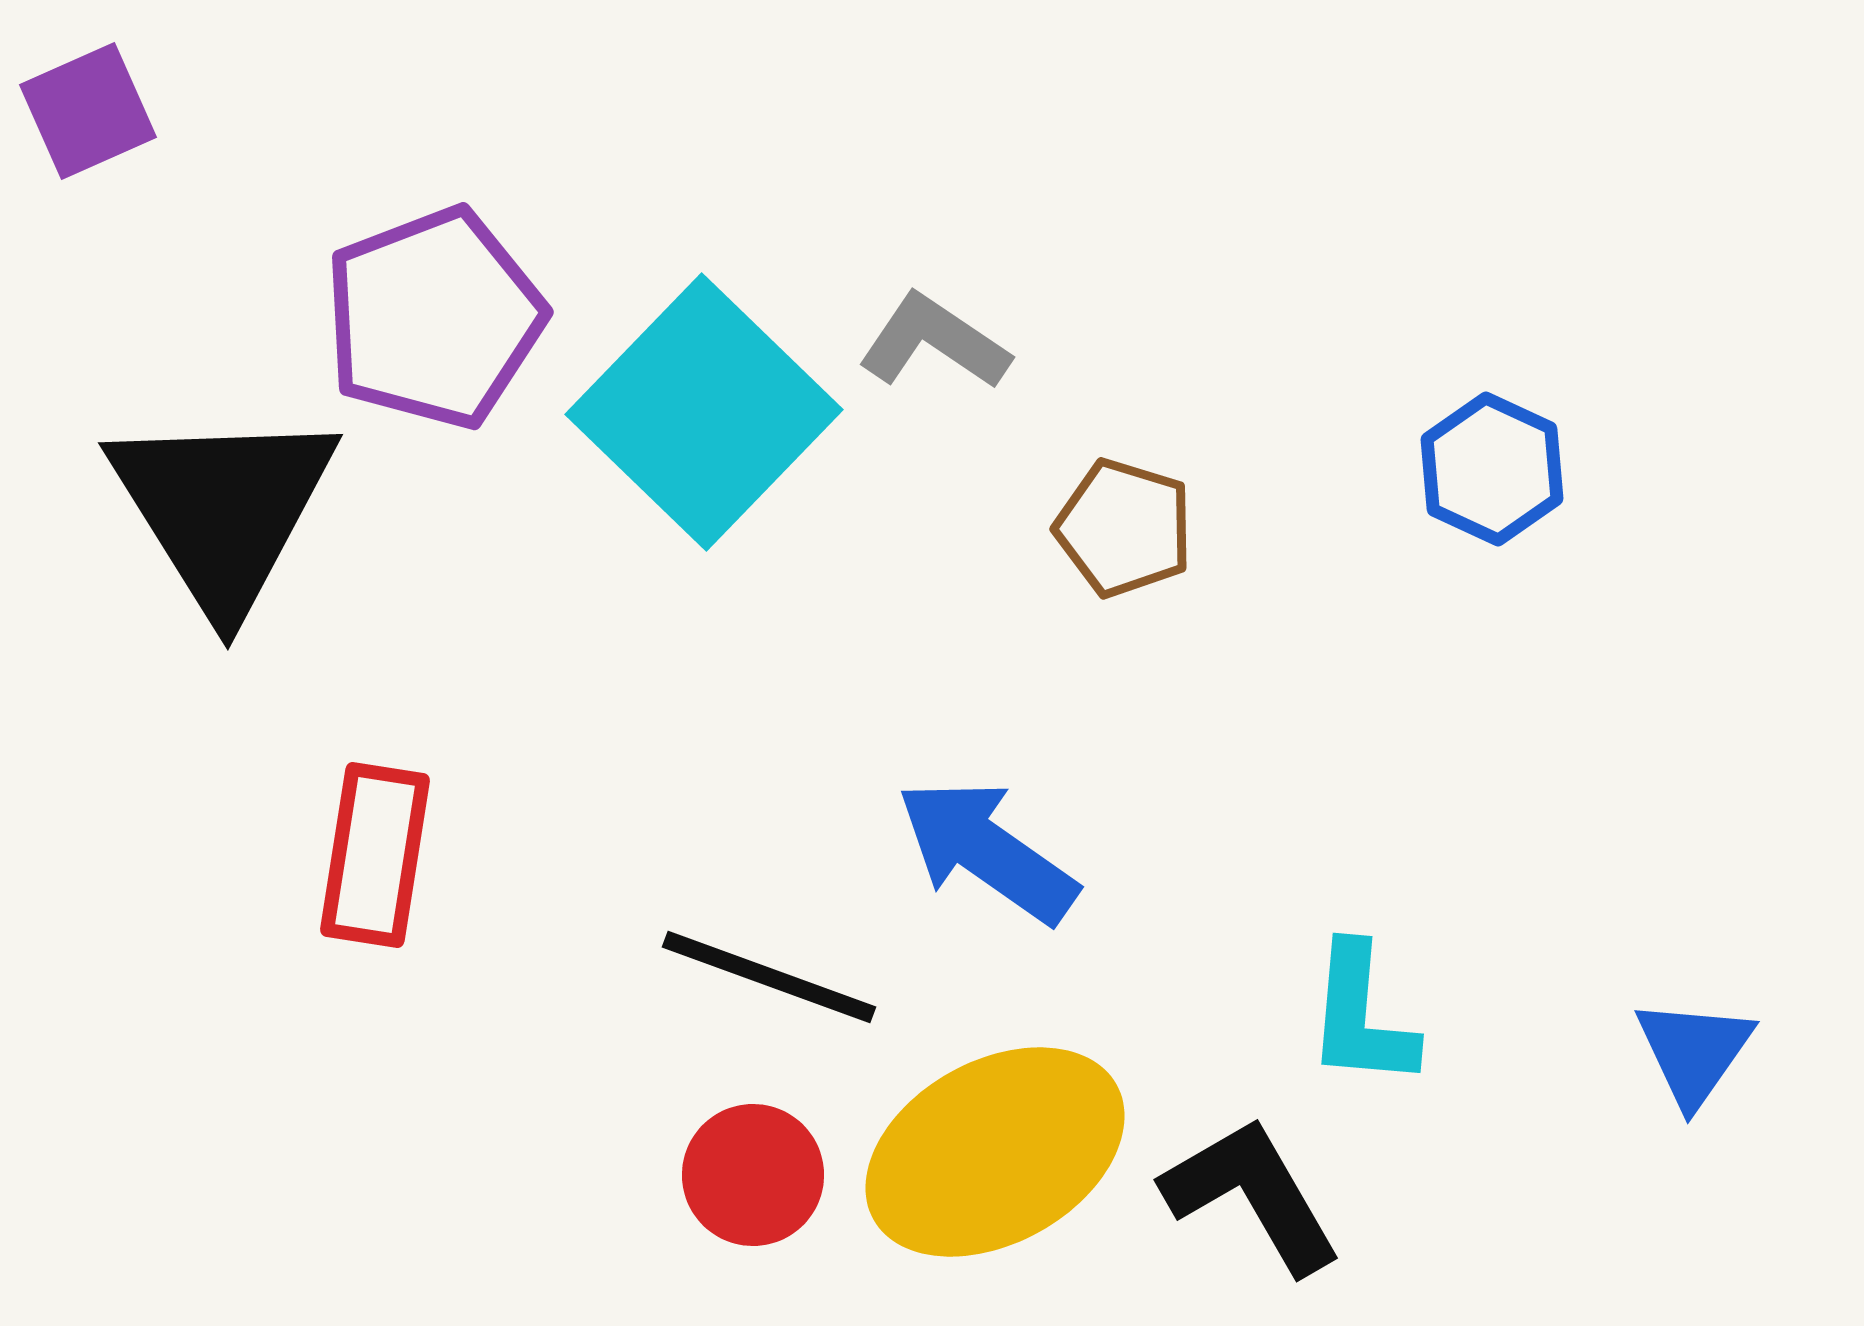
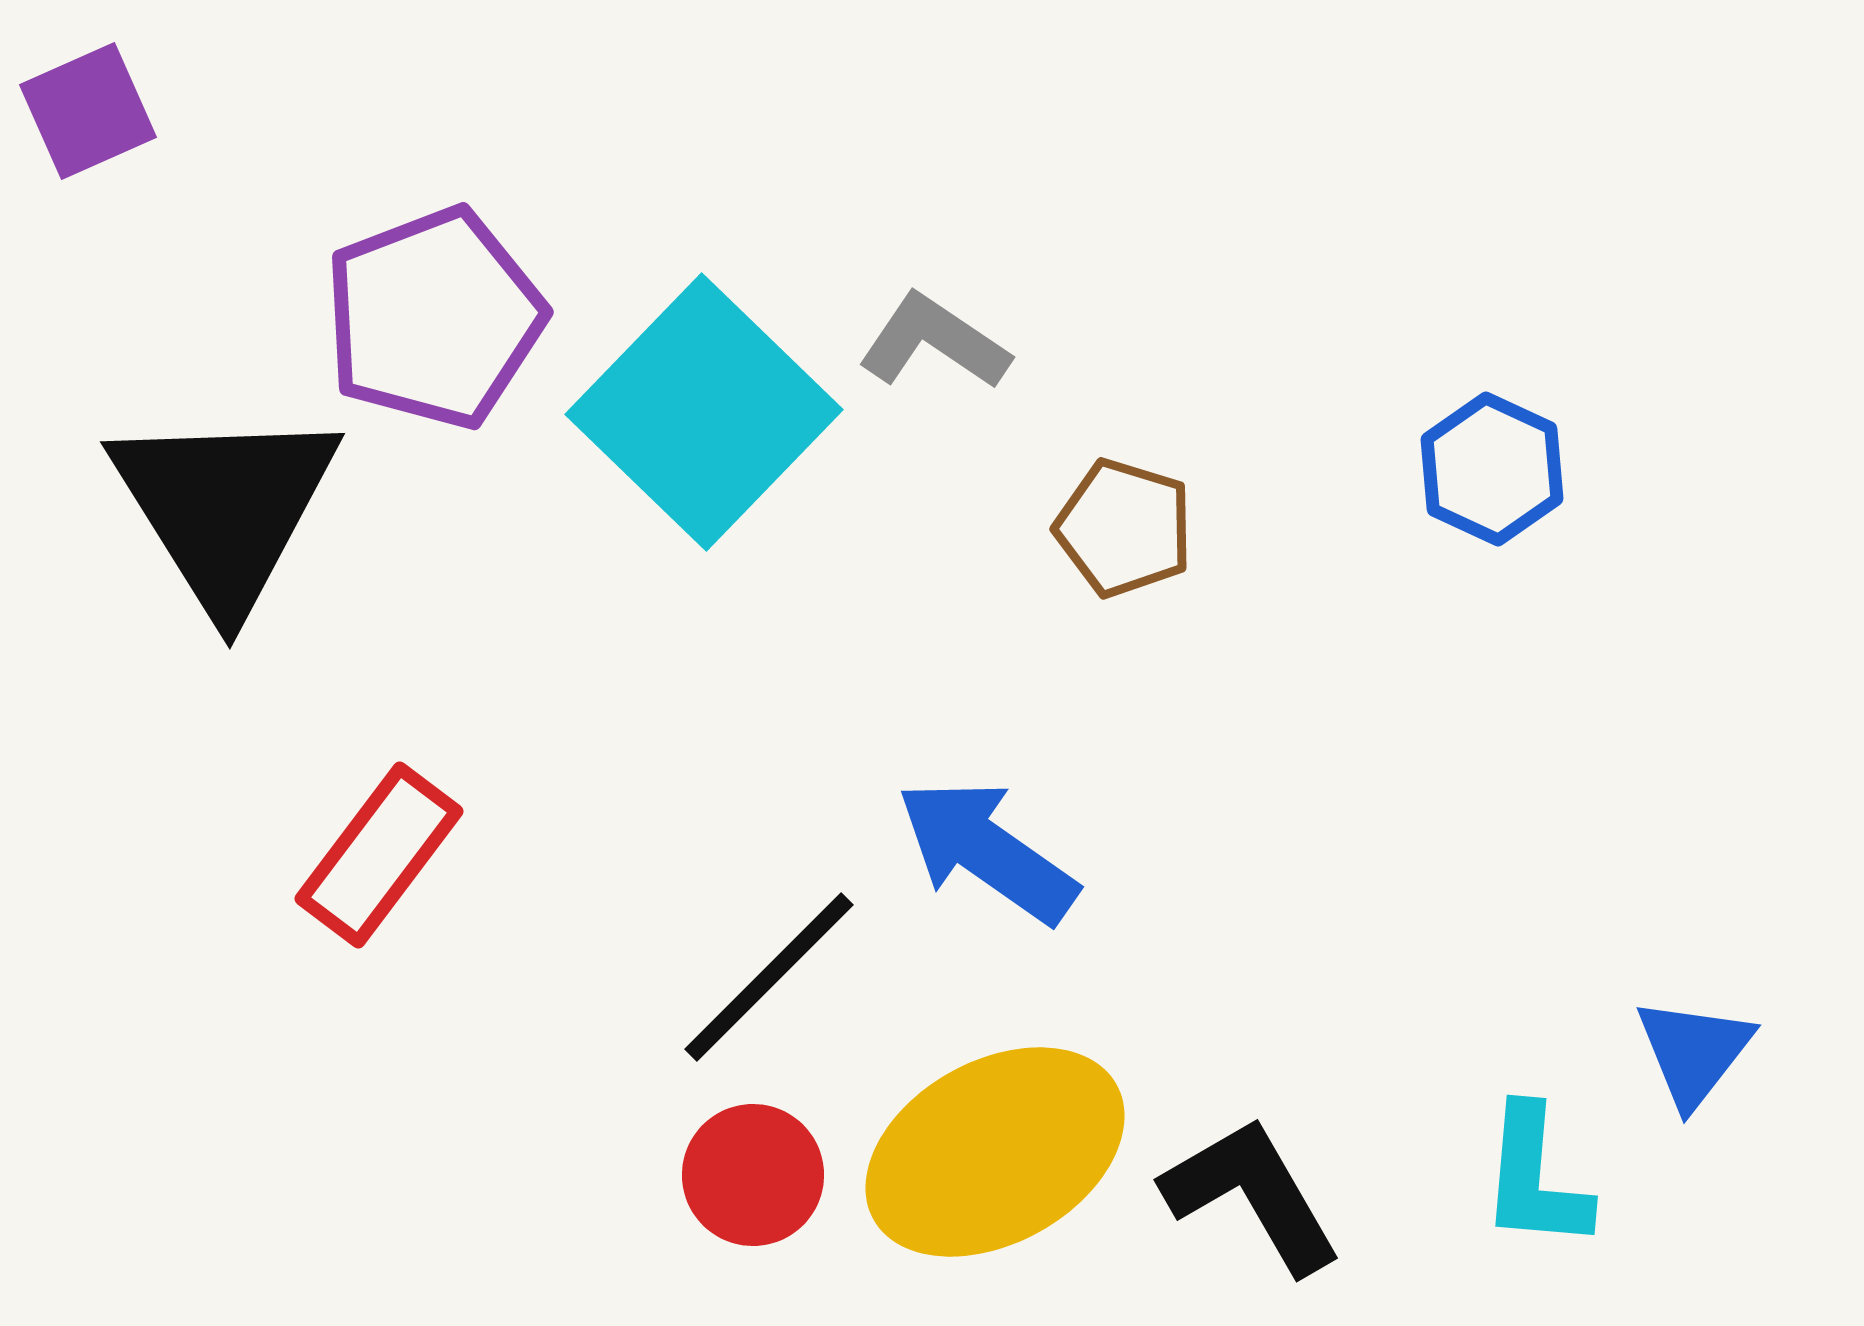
black triangle: moved 2 px right, 1 px up
red rectangle: moved 4 px right; rotated 28 degrees clockwise
black line: rotated 65 degrees counterclockwise
cyan L-shape: moved 174 px right, 162 px down
blue triangle: rotated 3 degrees clockwise
